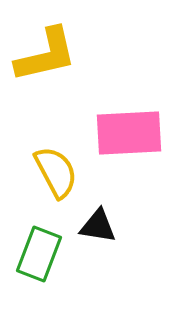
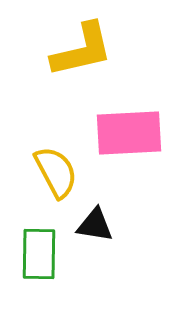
yellow L-shape: moved 36 px right, 5 px up
black triangle: moved 3 px left, 1 px up
green rectangle: rotated 20 degrees counterclockwise
